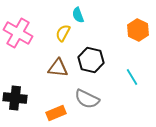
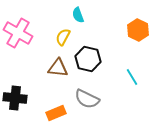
yellow semicircle: moved 4 px down
black hexagon: moved 3 px left, 1 px up
